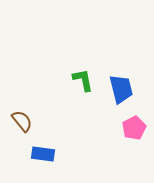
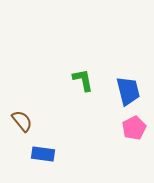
blue trapezoid: moved 7 px right, 2 px down
